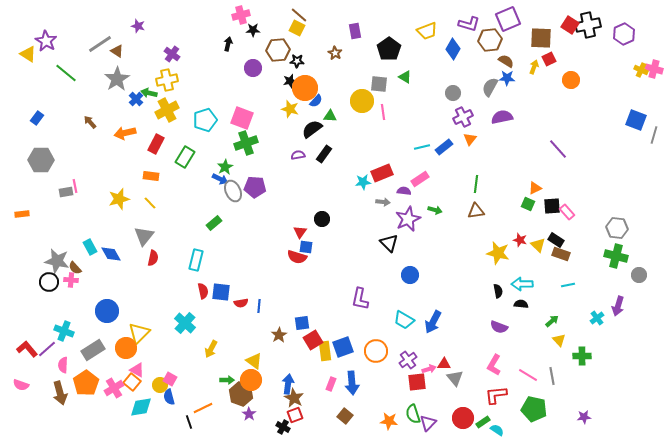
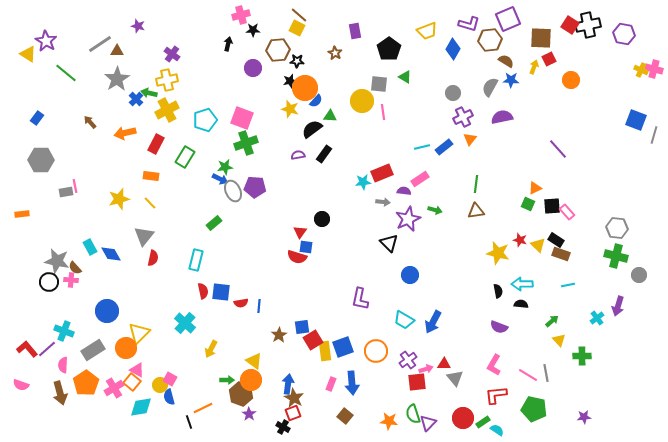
purple hexagon at (624, 34): rotated 25 degrees counterclockwise
brown triangle at (117, 51): rotated 32 degrees counterclockwise
blue star at (507, 78): moved 4 px right, 2 px down
green star at (225, 167): rotated 21 degrees clockwise
blue square at (302, 323): moved 4 px down
pink arrow at (429, 369): moved 3 px left
gray line at (552, 376): moved 6 px left, 3 px up
red square at (295, 415): moved 2 px left, 2 px up
